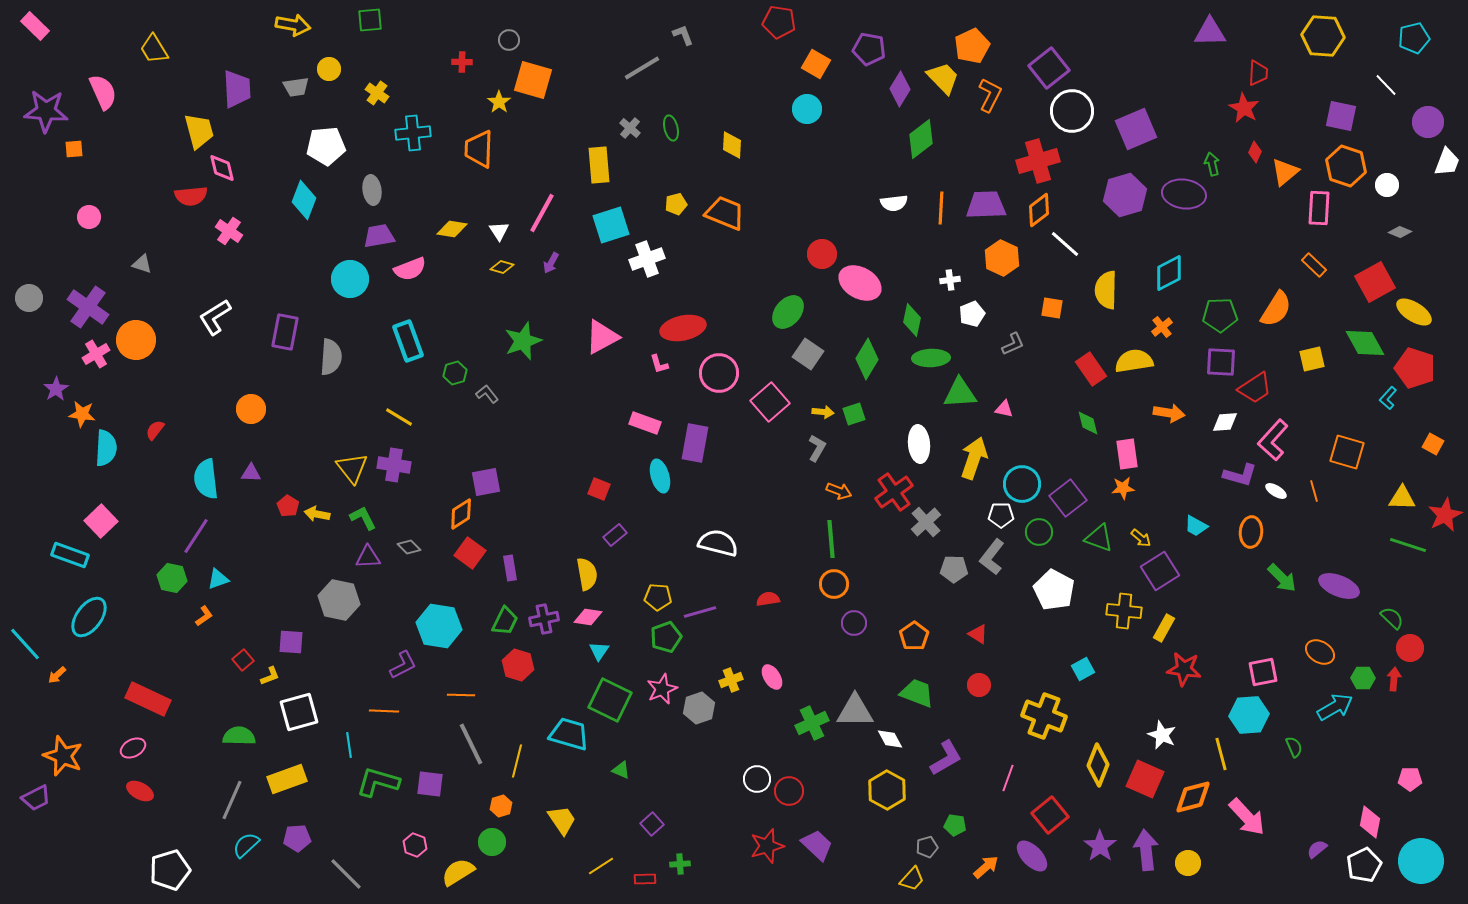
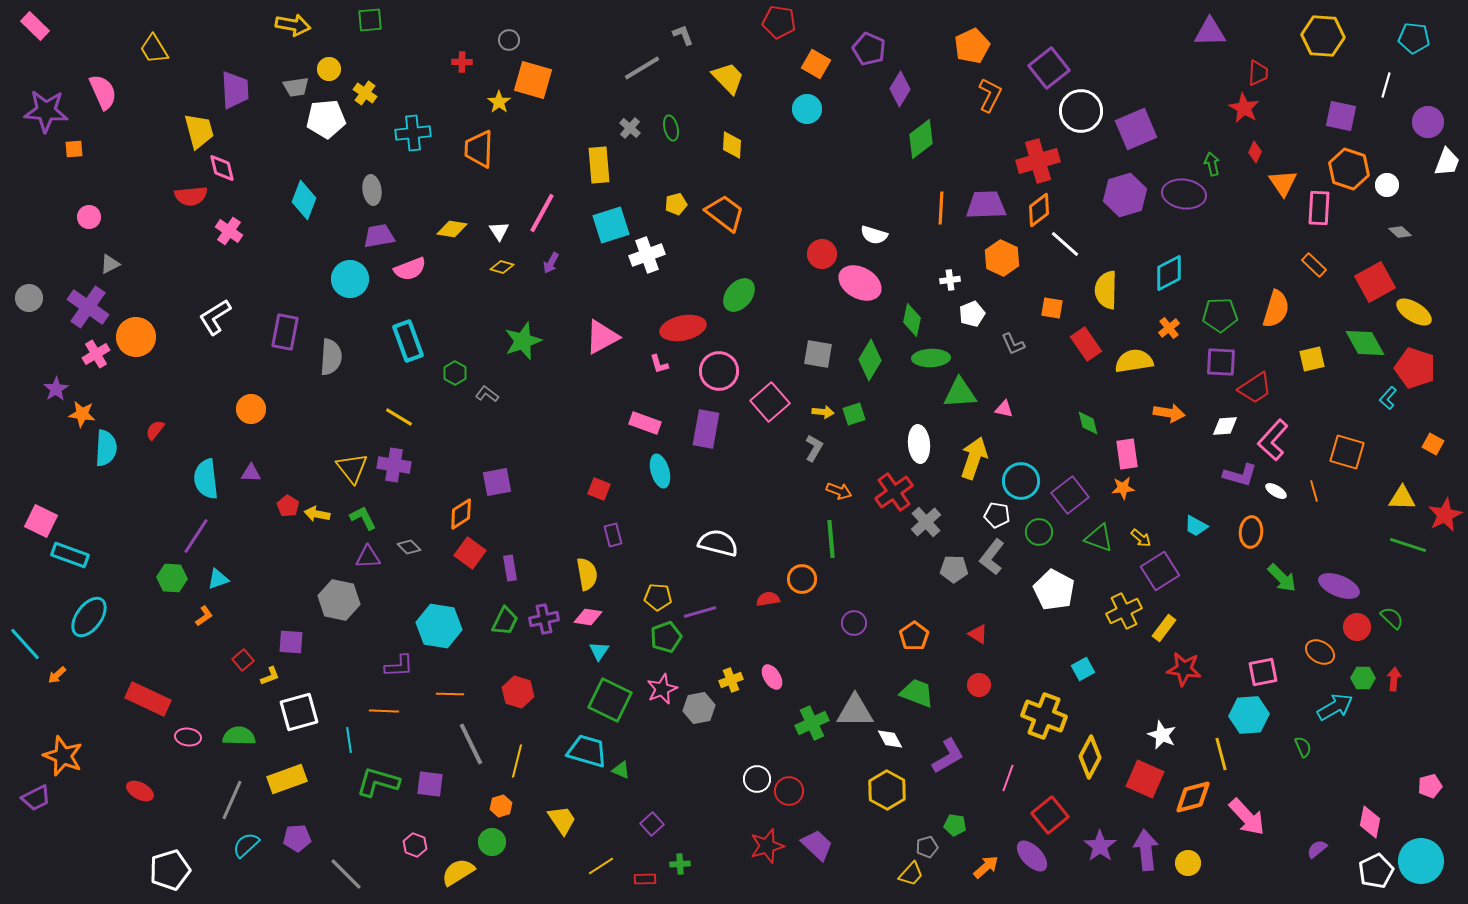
cyan pentagon at (1414, 38): rotated 20 degrees clockwise
purple pentagon at (869, 49): rotated 12 degrees clockwise
yellow trapezoid at (943, 78): moved 215 px left
white line at (1386, 85): rotated 60 degrees clockwise
purple trapezoid at (237, 89): moved 2 px left, 1 px down
yellow cross at (377, 93): moved 12 px left
white circle at (1072, 111): moved 9 px right
white pentagon at (326, 146): moved 27 px up
orange hexagon at (1346, 166): moved 3 px right, 3 px down
orange triangle at (1285, 172): moved 2 px left, 11 px down; rotated 24 degrees counterclockwise
white semicircle at (894, 203): moved 20 px left, 32 px down; rotated 24 degrees clockwise
orange trapezoid at (725, 213): rotated 15 degrees clockwise
gray diamond at (1400, 232): rotated 20 degrees clockwise
white cross at (647, 259): moved 4 px up
gray triangle at (142, 264): moved 32 px left; rotated 45 degrees counterclockwise
orange semicircle at (1276, 309): rotated 15 degrees counterclockwise
green ellipse at (788, 312): moved 49 px left, 17 px up
orange cross at (1162, 327): moved 7 px right, 1 px down
orange circle at (136, 340): moved 3 px up
gray L-shape at (1013, 344): rotated 90 degrees clockwise
gray square at (808, 354): moved 10 px right; rotated 24 degrees counterclockwise
green diamond at (867, 359): moved 3 px right, 1 px down
red rectangle at (1091, 369): moved 5 px left, 25 px up
green hexagon at (455, 373): rotated 15 degrees counterclockwise
pink circle at (719, 373): moved 2 px up
gray L-shape at (487, 394): rotated 15 degrees counterclockwise
white diamond at (1225, 422): moved 4 px down
purple rectangle at (695, 443): moved 11 px right, 14 px up
gray L-shape at (817, 448): moved 3 px left
cyan ellipse at (660, 476): moved 5 px up
purple square at (486, 482): moved 11 px right
cyan circle at (1022, 484): moved 1 px left, 3 px up
purple square at (1068, 498): moved 2 px right, 3 px up
white pentagon at (1001, 515): moved 4 px left; rotated 10 degrees clockwise
pink square at (101, 521): moved 60 px left; rotated 20 degrees counterclockwise
purple rectangle at (615, 535): moved 2 px left; rotated 65 degrees counterclockwise
green hexagon at (172, 578): rotated 8 degrees counterclockwise
orange circle at (834, 584): moved 32 px left, 5 px up
yellow cross at (1124, 611): rotated 32 degrees counterclockwise
yellow rectangle at (1164, 628): rotated 8 degrees clockwise
red circle at (1410, 648): moved 53 px left, 21 px up
purple L-shape at (403, 665): moved 4 px left, 1 px down; rotated 24 degrees clockwise
red hexagon at (518, 665): moved 27 px down
orange line at (461, 695): moved 11 px left, 1 px up
gray hexagon at (699, 708): rotated 8 degrees clockwise
cyan trapezoid at (569, 734): moved 18 px right, 17 px down
cyan line at (349, 745): moved 5 px up
green semicircle at (1294, 747): moved 9 px right
pink ellipse at (133, 748): moved 55 px right, 11 px up; rotated 35 degrees clockwise
purple L-shape at (946, 758): moved 2 px right, 2 px up
yellow diamond at (1098, 765): moved 8 px left, 8 px up; rotated 6 degrees clockwise
pink pentagon at (1410, 779): moved 20 px right, 7 px down; rotated 15 degrees counterclockwise
white pentagon at (1364, 865): moved 12 px right, 6 px down
yellow trapezoid at (912, 879): moved 1 px left, 5 px up
